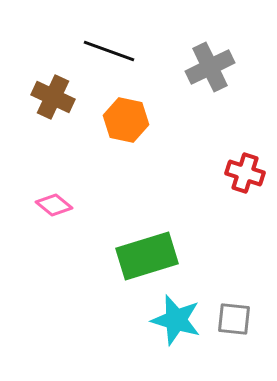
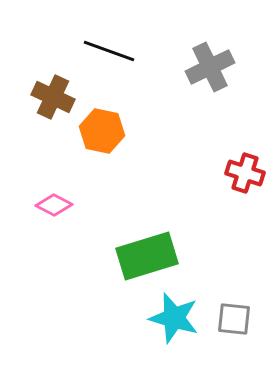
orange hexagon: moved 24 px left, 11 px down
pink diamond: rotated 12 degrees counterclockwise
cyan star: moved 2 px left, 2 px up
